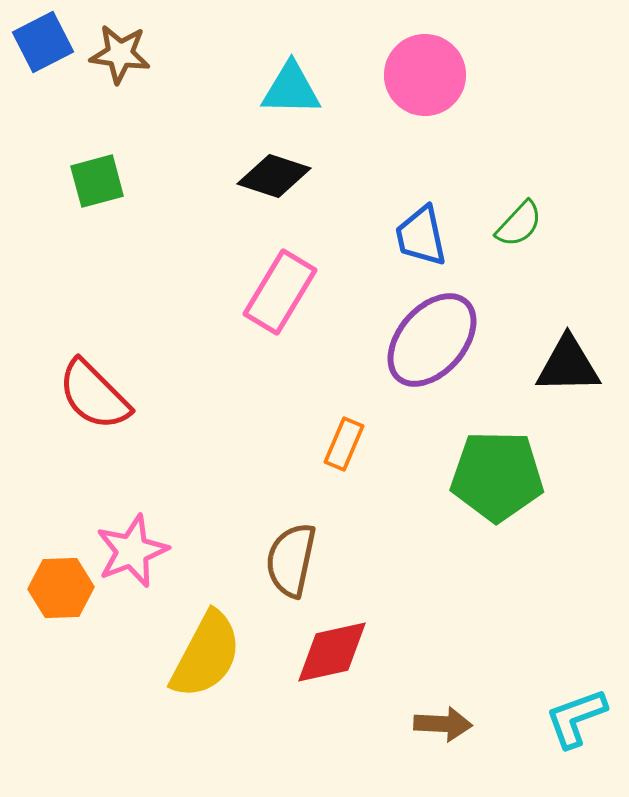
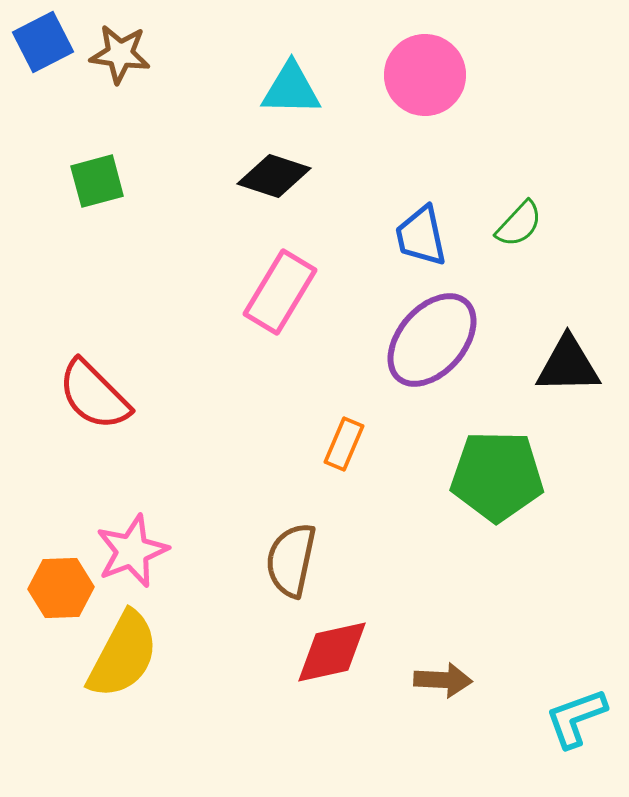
yellow semicircle: moved 83 px left
brown arrow: moved 44 px up
